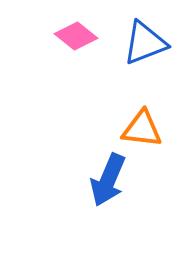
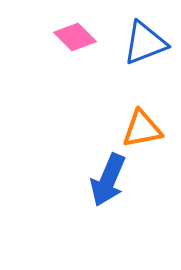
pink diamond: moved 1 px left, 1 px down; rotated 6 degrees clockwise
orange triangle: rotated 18 degrees counterclockwise
